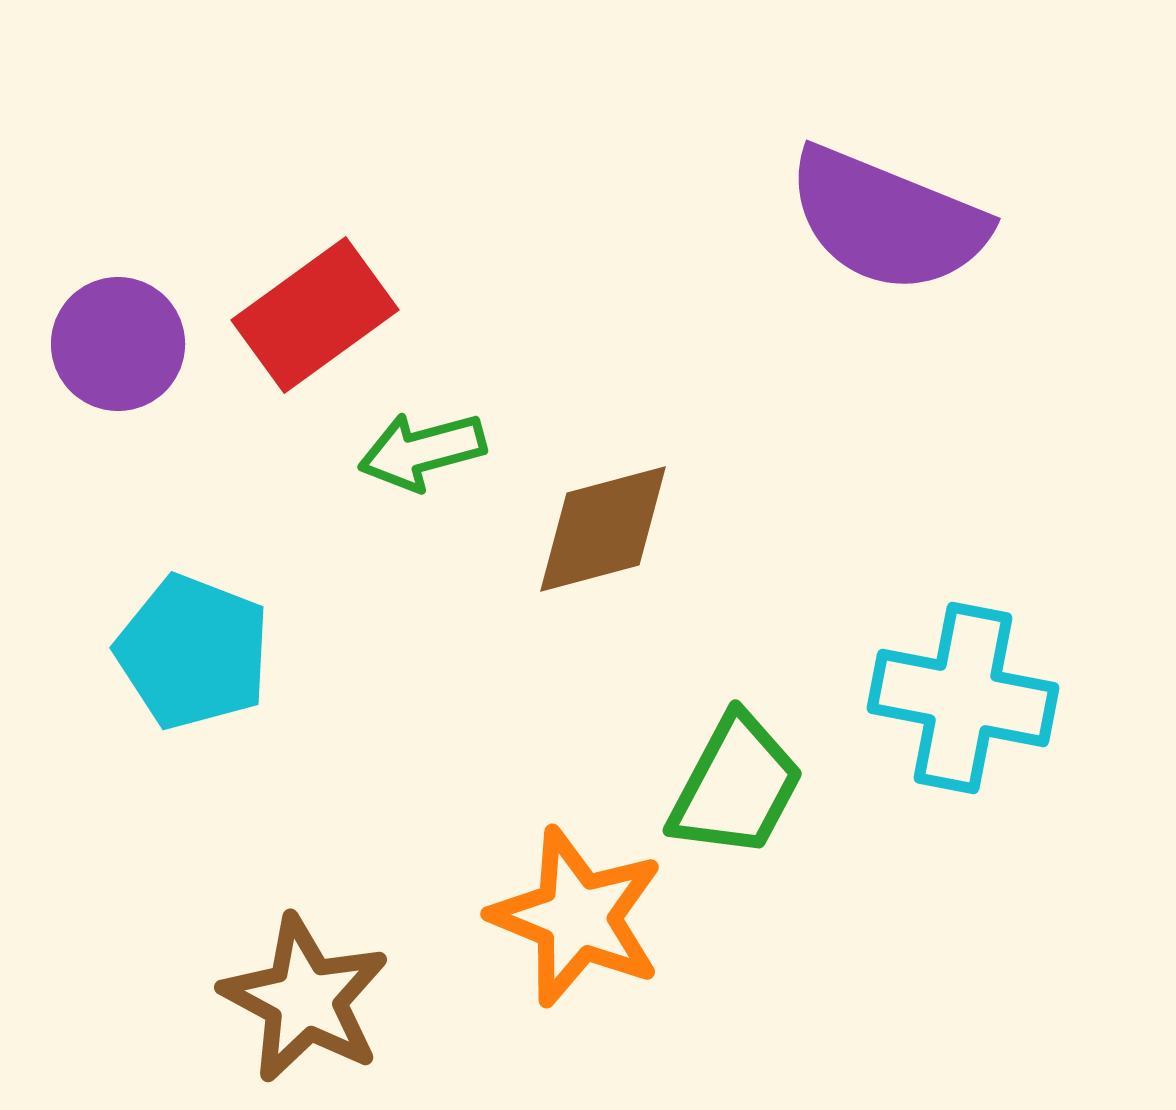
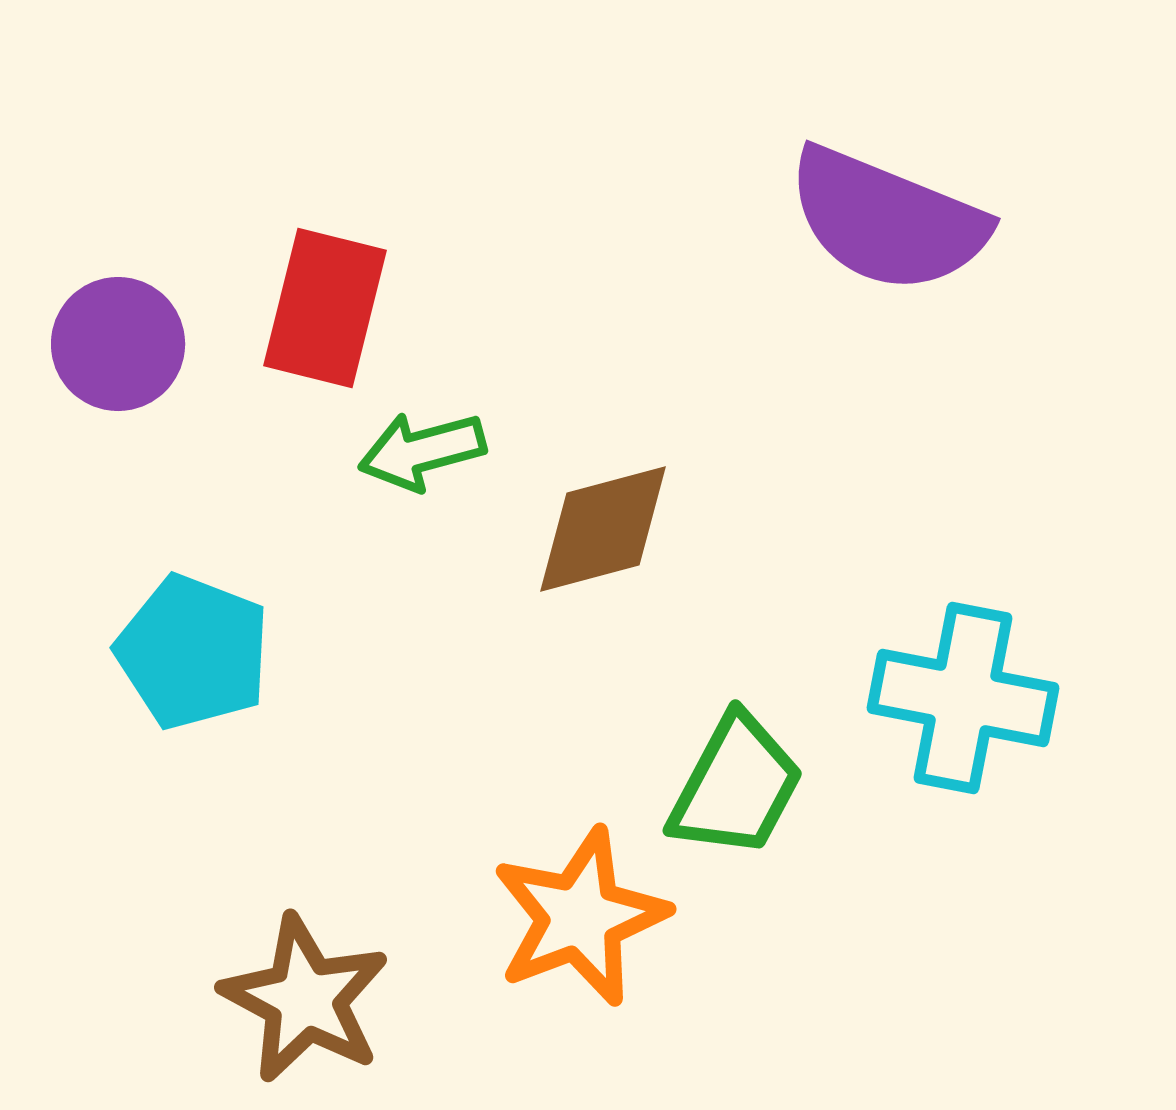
red rectangle: moved 10 px right, 7 px up; rotated 40 degrees counterclockwise
orange star: moved 3 px right; rotated 29 degrees clockwise
